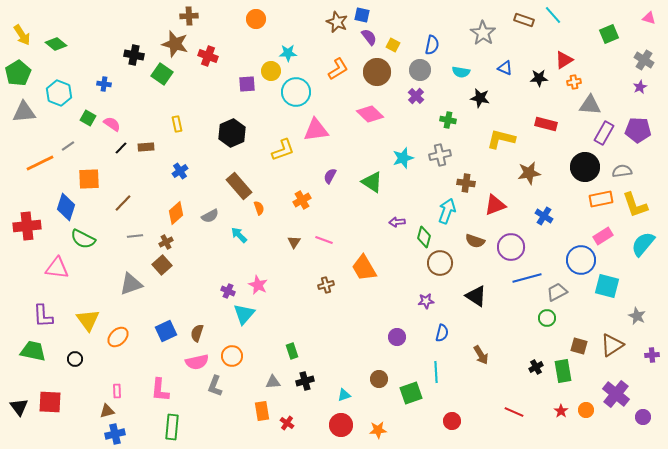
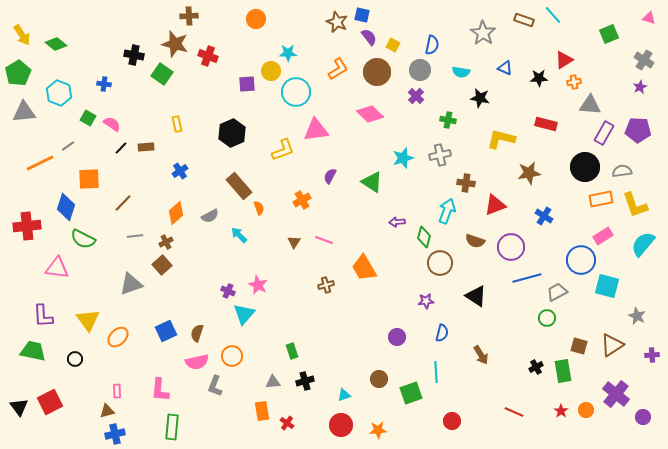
red square at (50, 402): rotated 30 degrees counterclockwise
